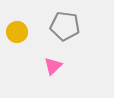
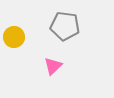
yellow circle: moved 3 px left, 5 px down
